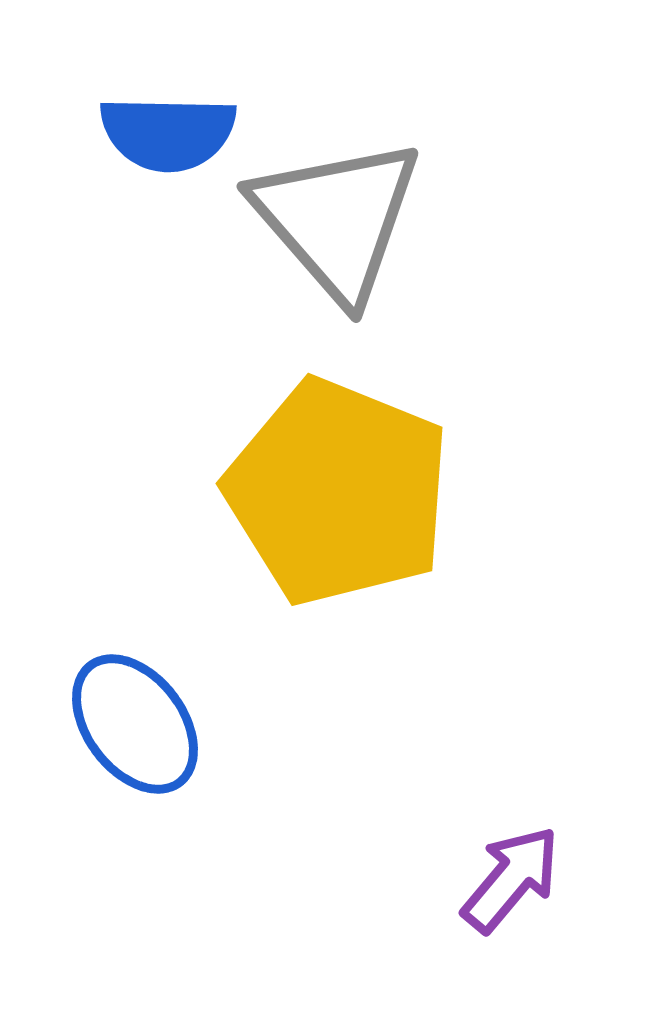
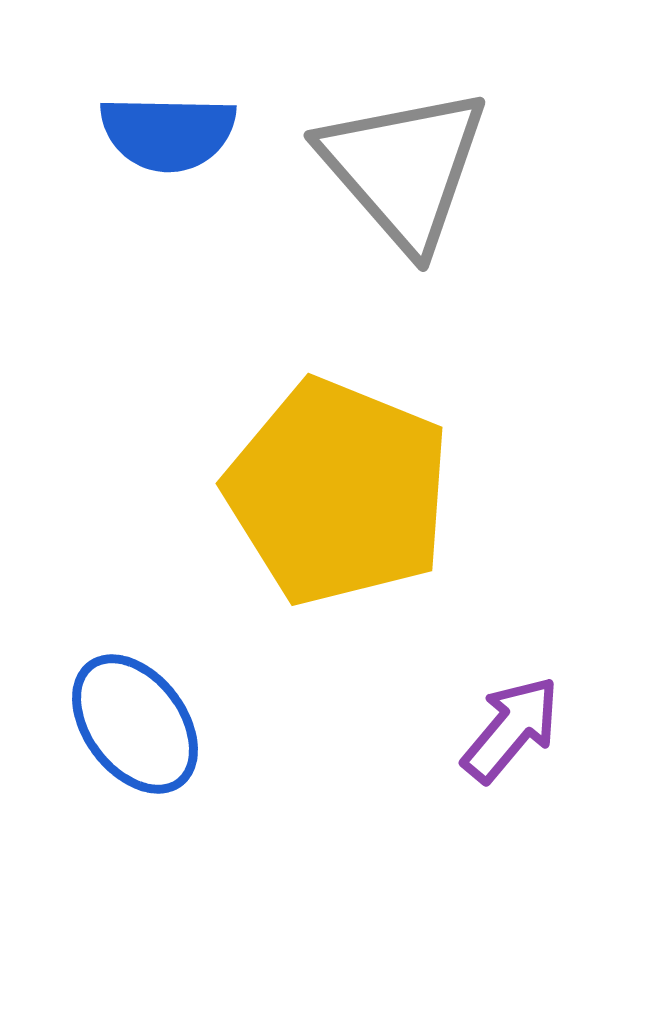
gray triangle: moved 67 px right, 51 px up
purple arrow: moved 150 px up
